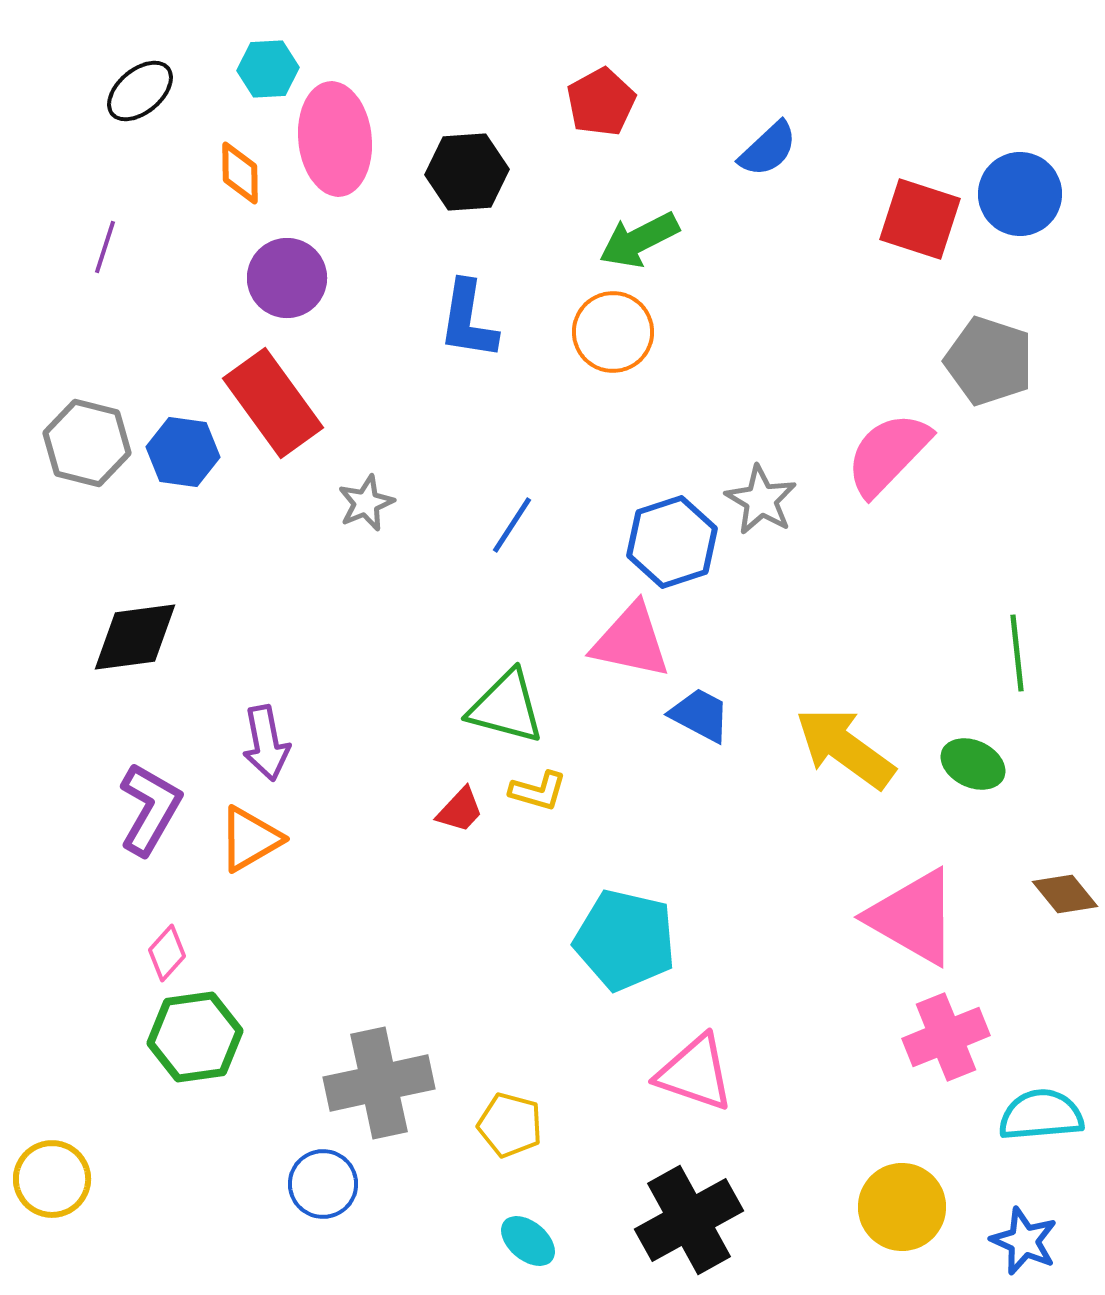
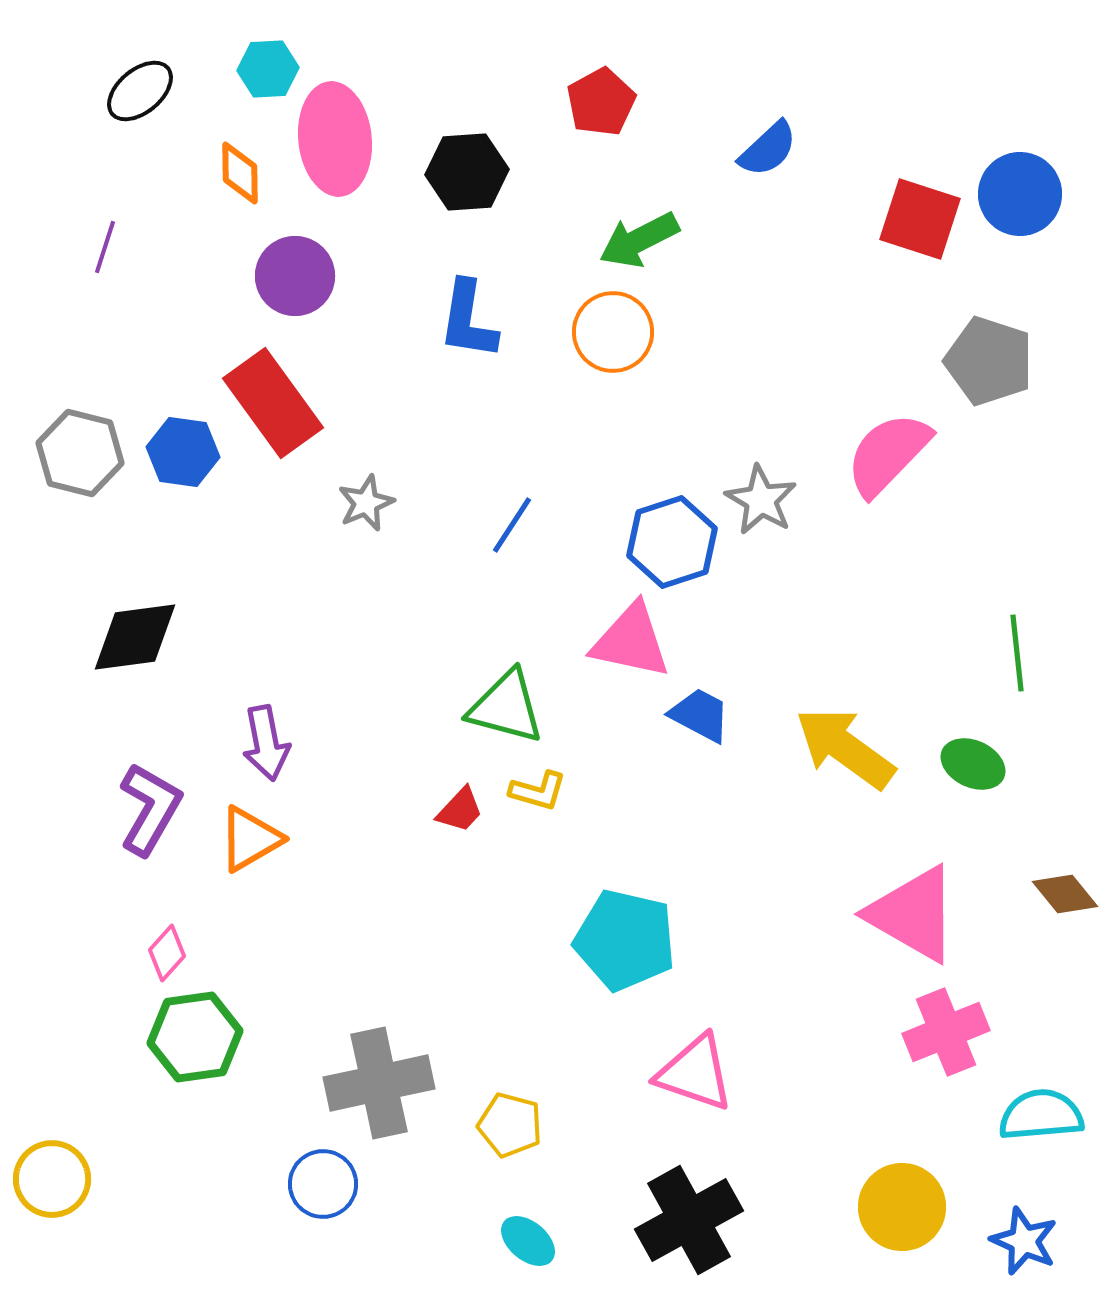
purple circle at (287, 278): moved 8 px right, 2 px up
gray hexagon at (87, 443): moved 7 px left, 10 px down
pink triangle at (913, 917): moved 3 px up
pink cross at (946, 1037): moved 5 px up
